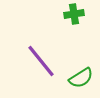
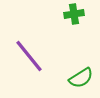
purple line: moved 12 px left, 5 px up
